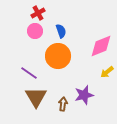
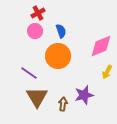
yellow arrow: rotated 24 degrees counterclockwise
brown triangle: moved 1 px right
